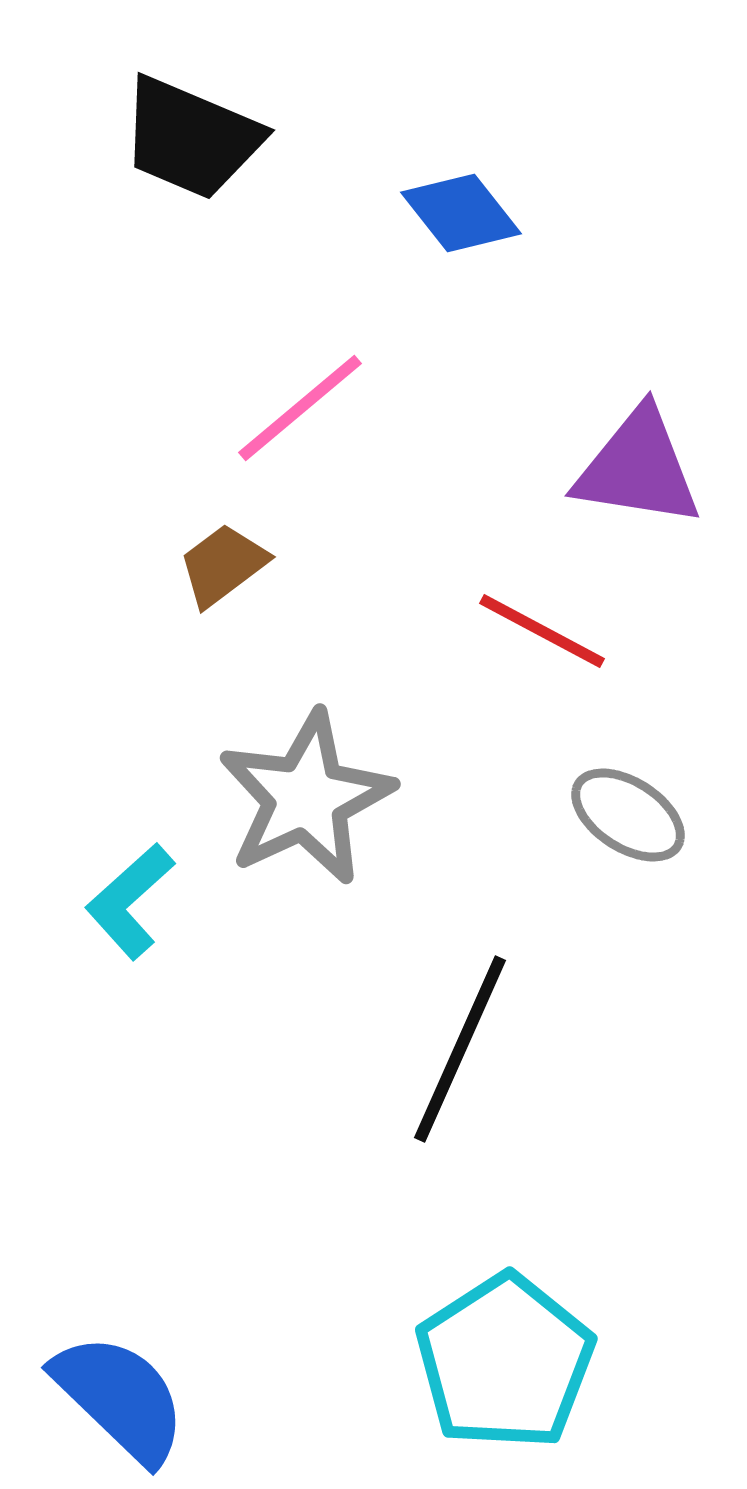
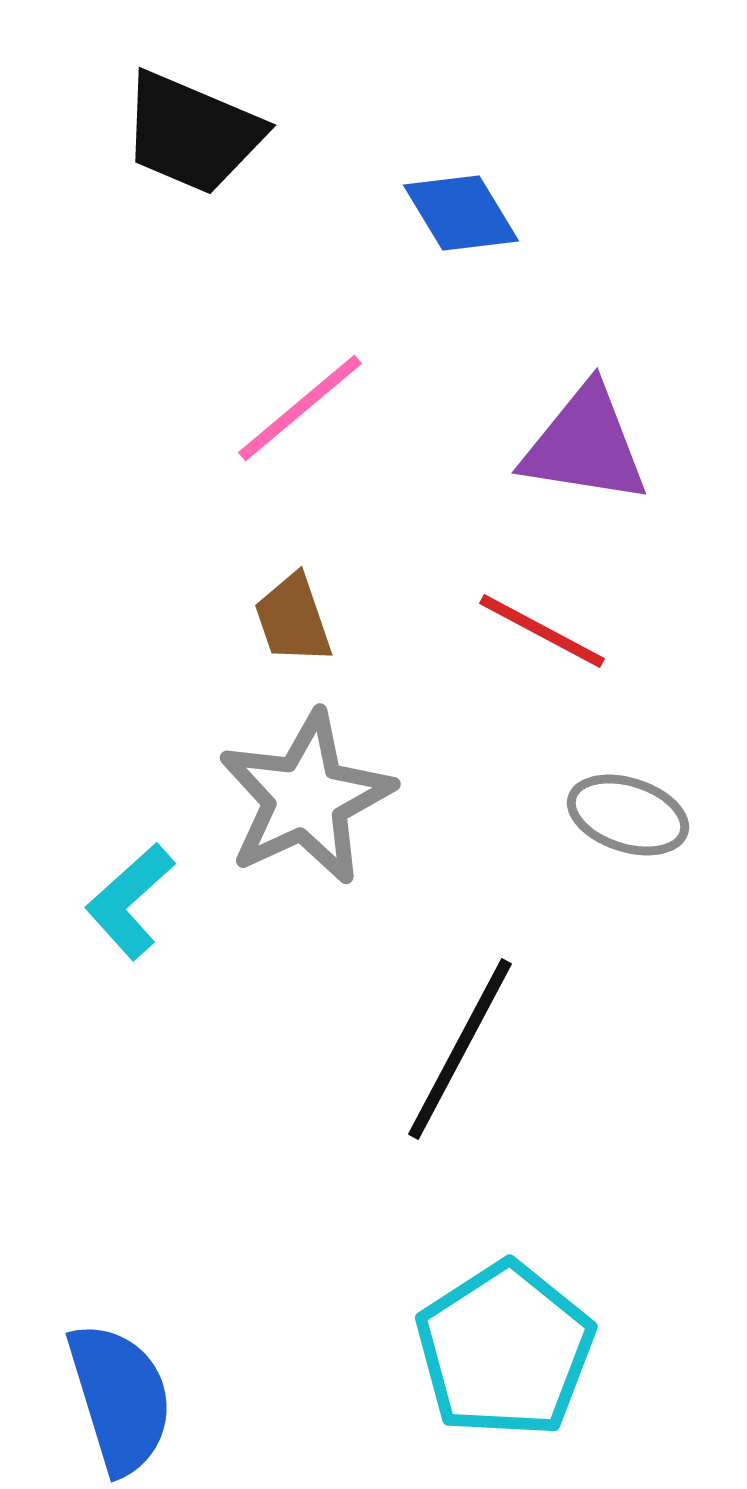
black trapezoid: moved 1 px right, 5 px up
blue diamond: rotated 7 degrees clockwise
purple triangle: moved 53 px left, 23 px up
brown trapezoid: moved 70 px right, 54 px down; rotated 72 degrees counterclockwise
gray ellipse: rotated 15 degrees counterclockwise
black line: rotated 4 degrees clockwise
cyan pentagon: moved 12 px up
blue semicircle: rotated 29 degrees clockwise
